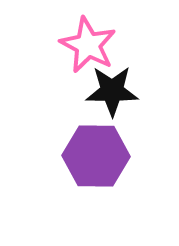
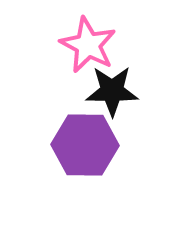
purple hexagon: moved 11 px left, 11 px up
